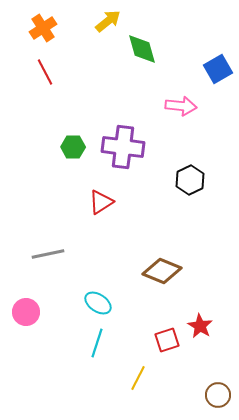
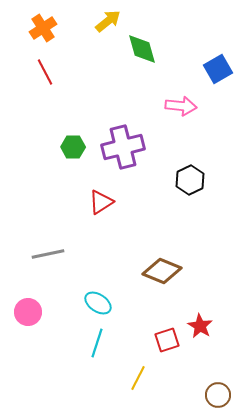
purple cross: rotated 21 degrees counterclockwise
pink circle: moved 2 px right
